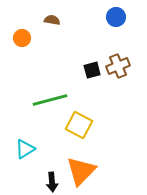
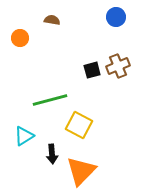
orange circle: moved 2 px left
cyan triangle: moved 1 px left, 13 px up
black arrow: moved 28 px up
